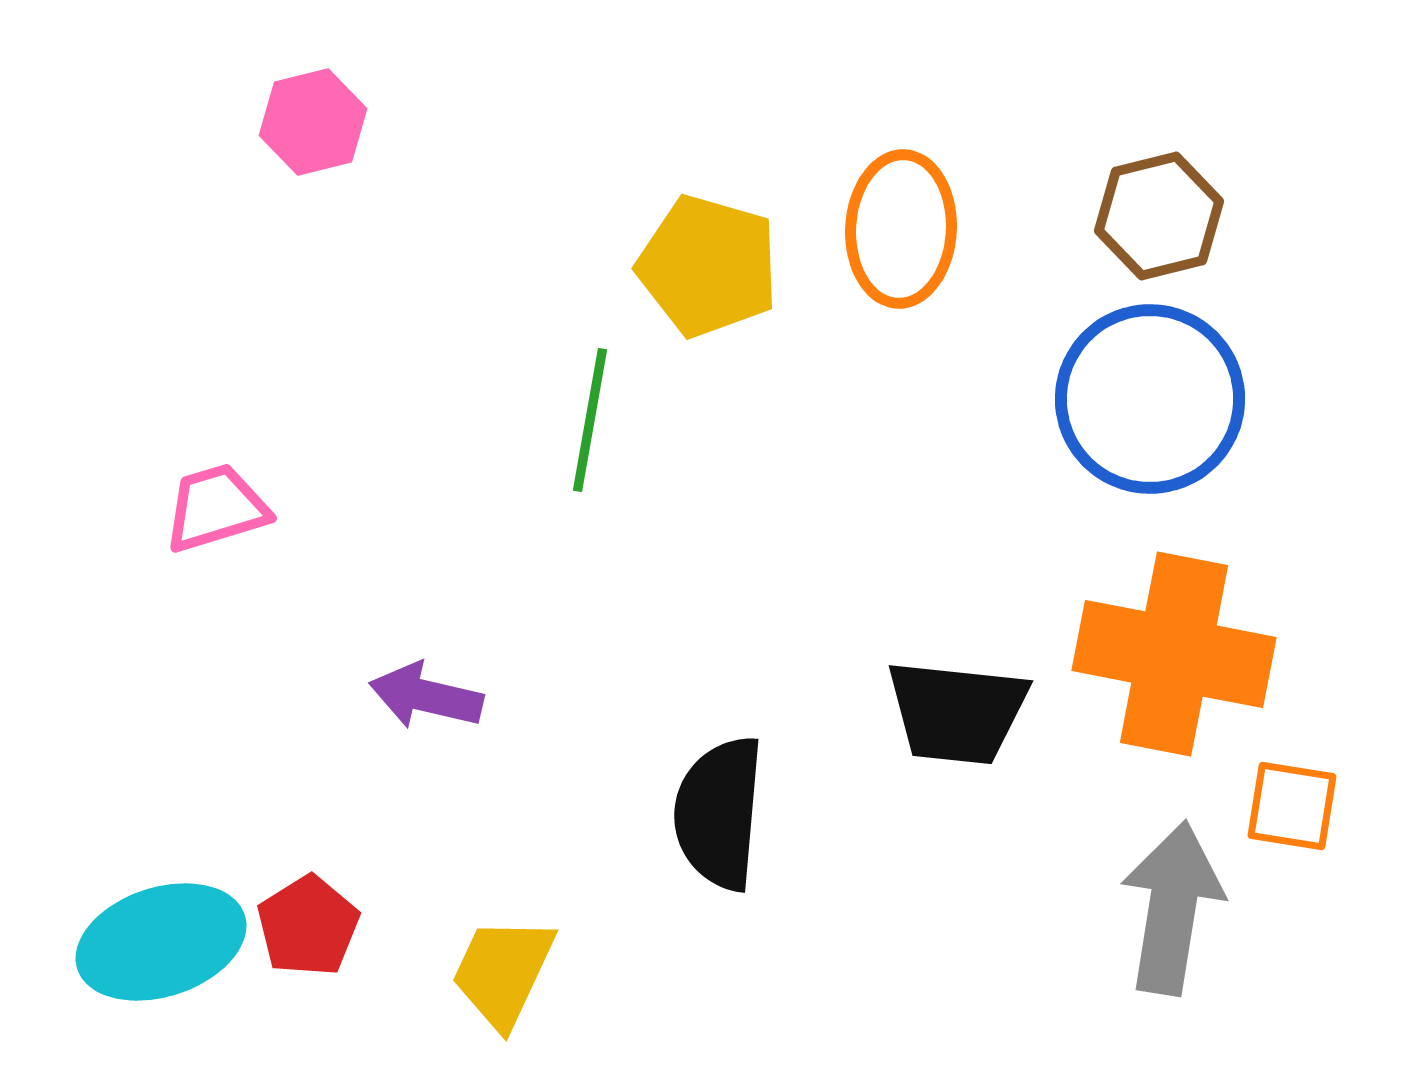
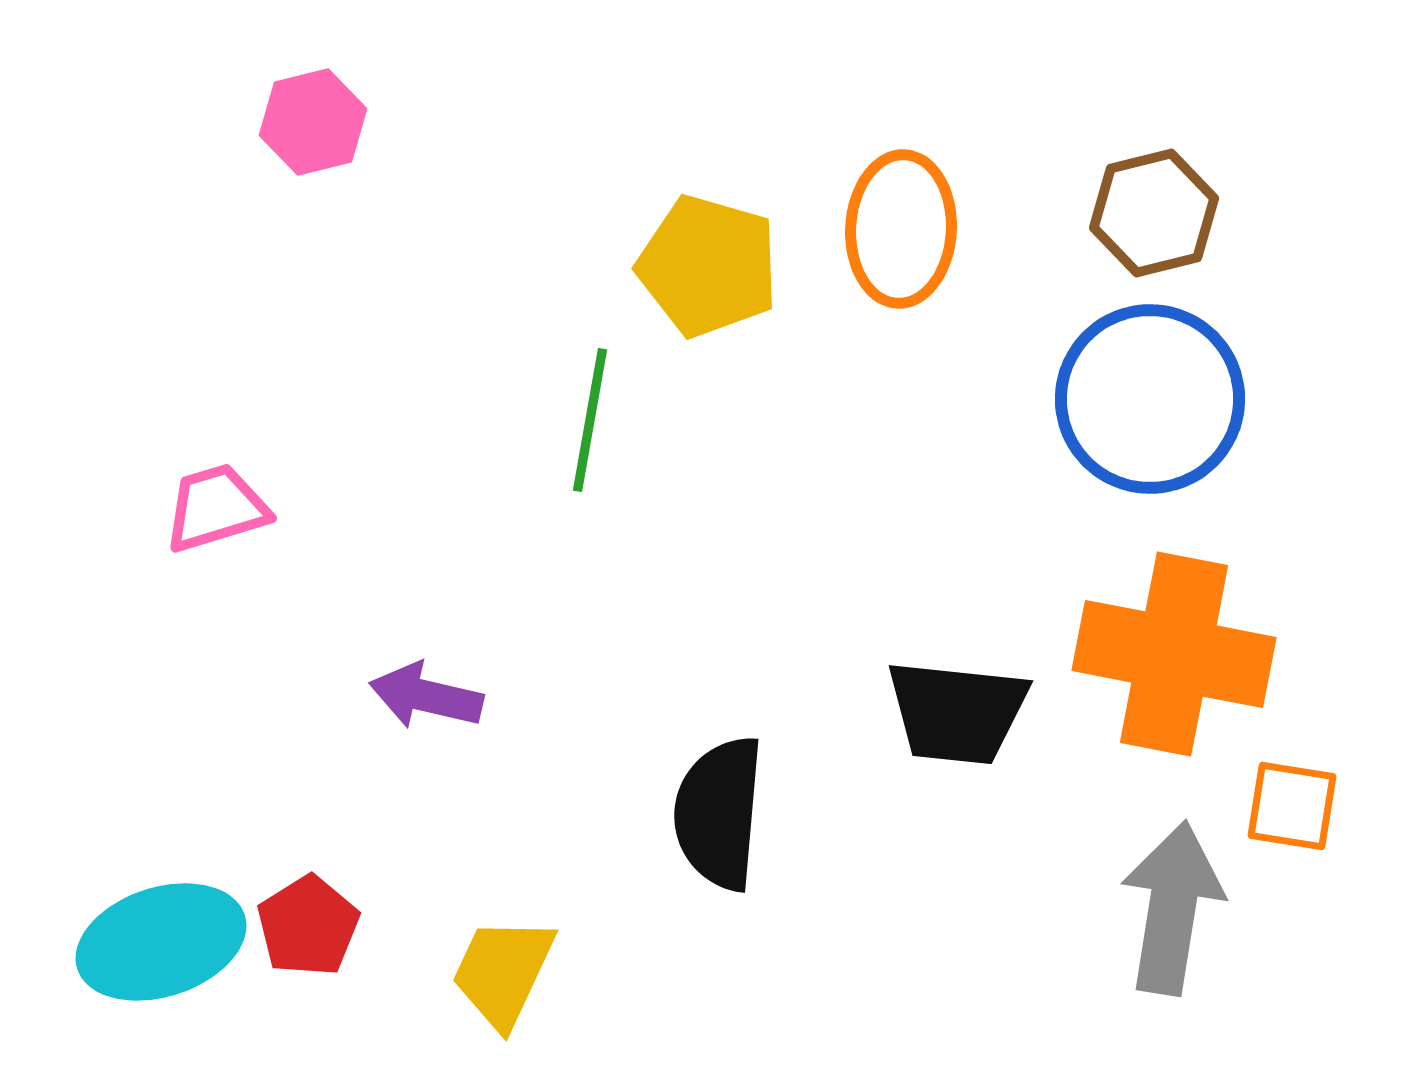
brown hexagon: moved 5 px left, 3 px up
